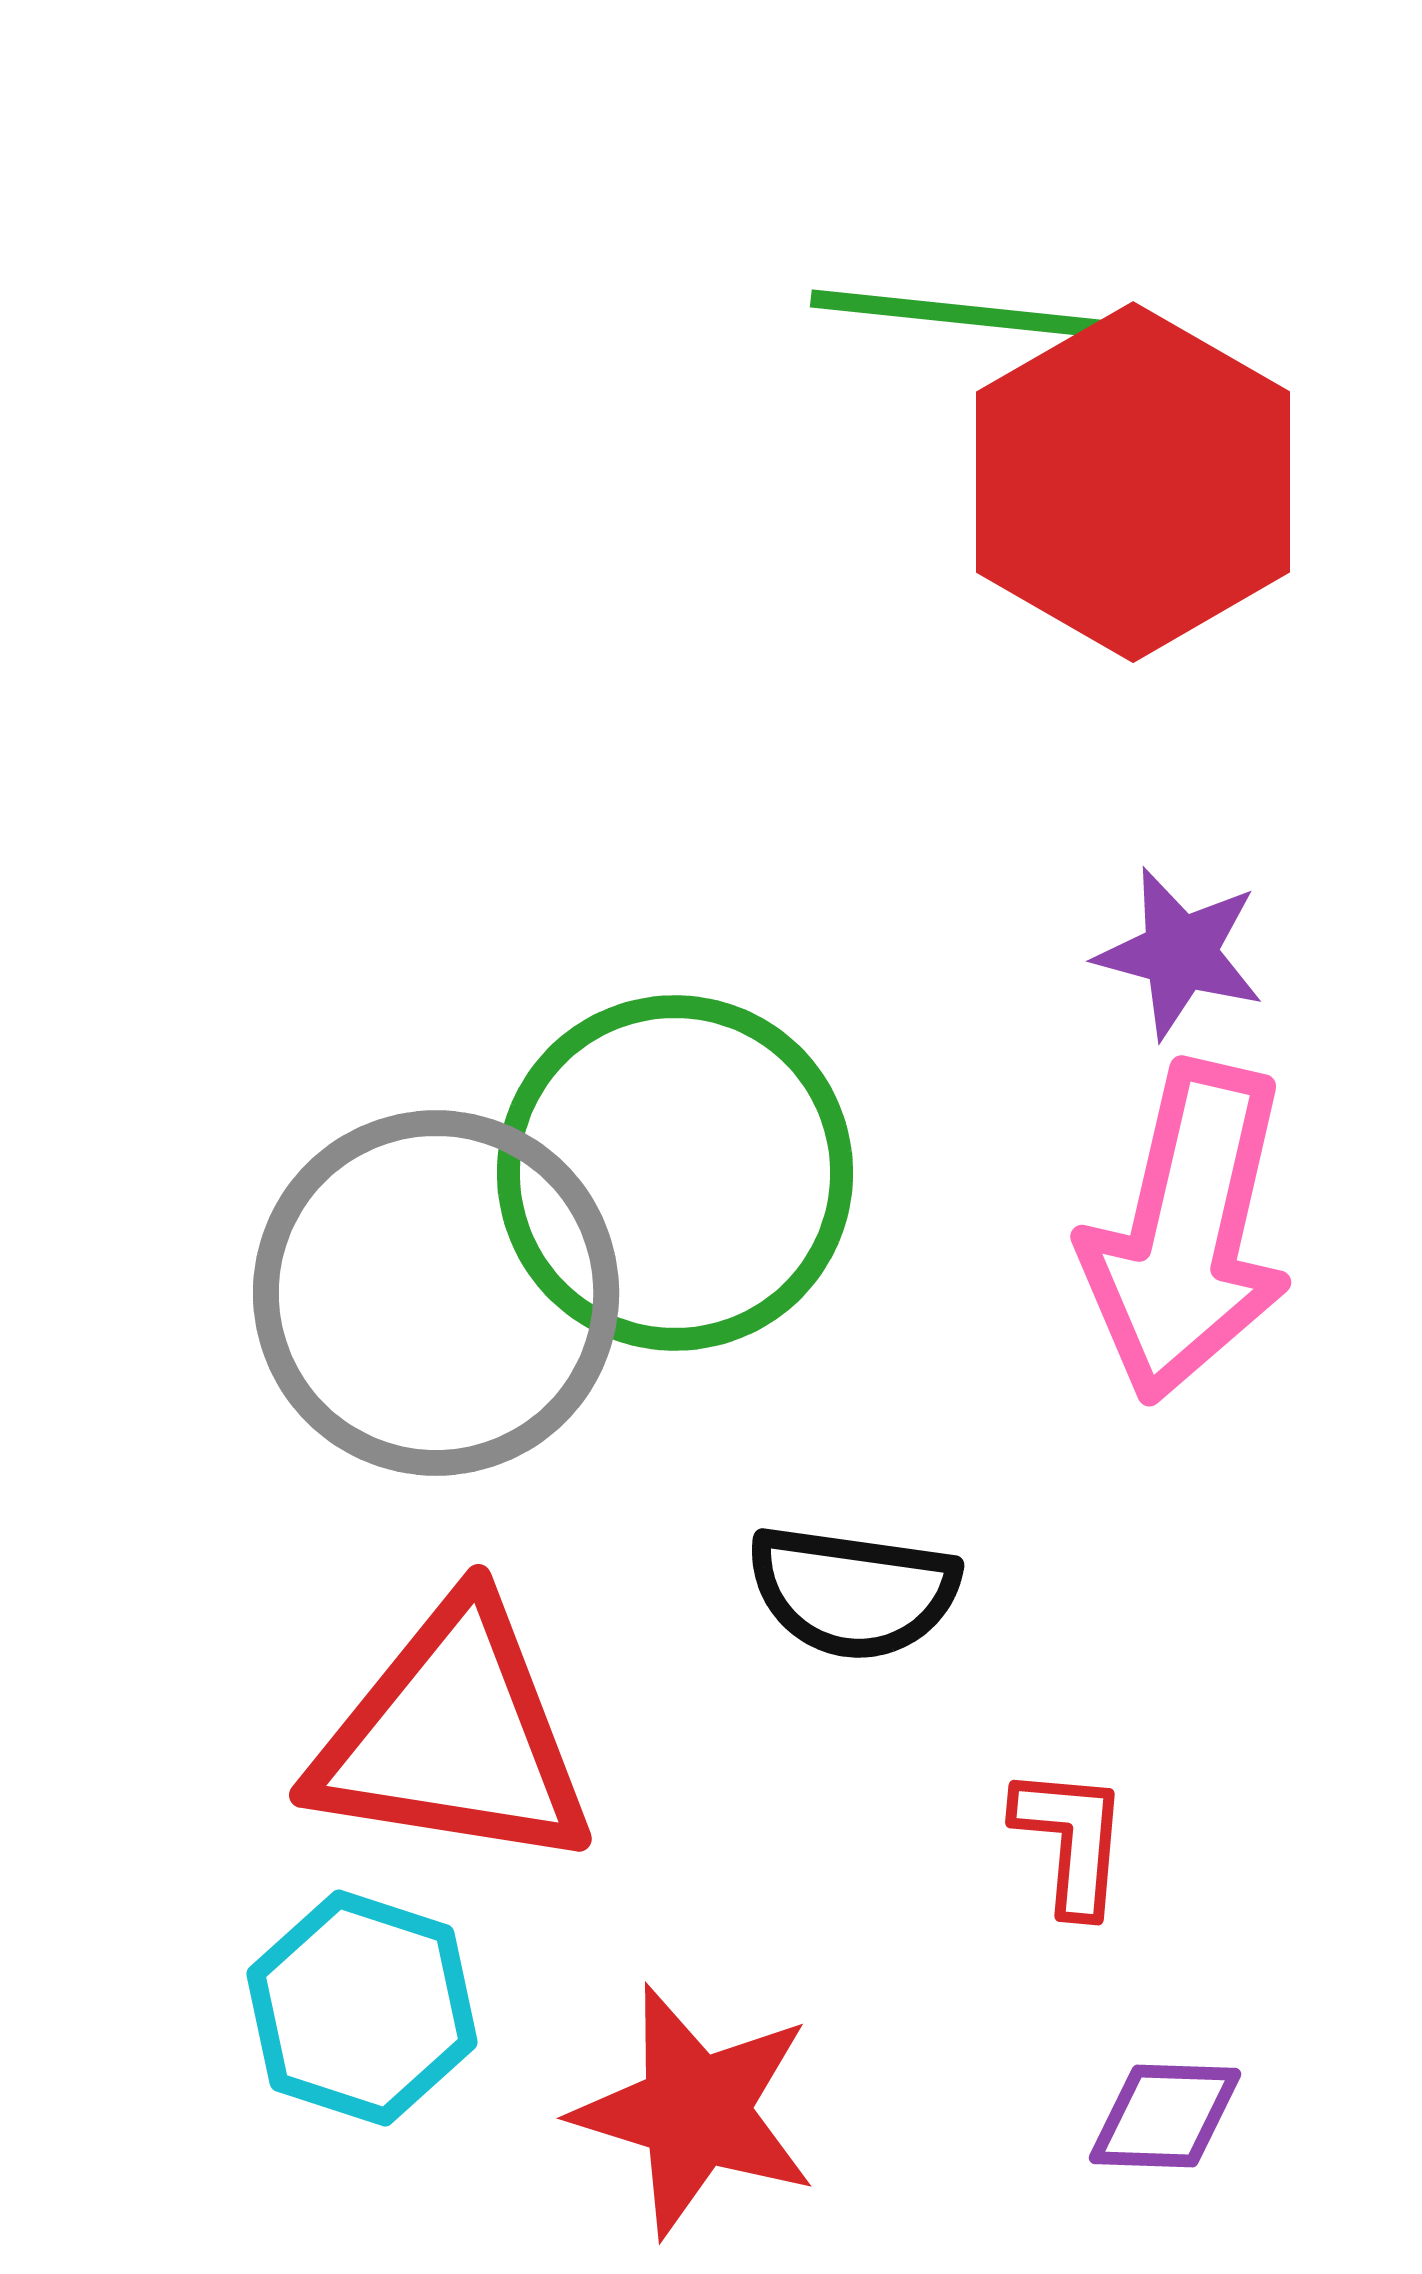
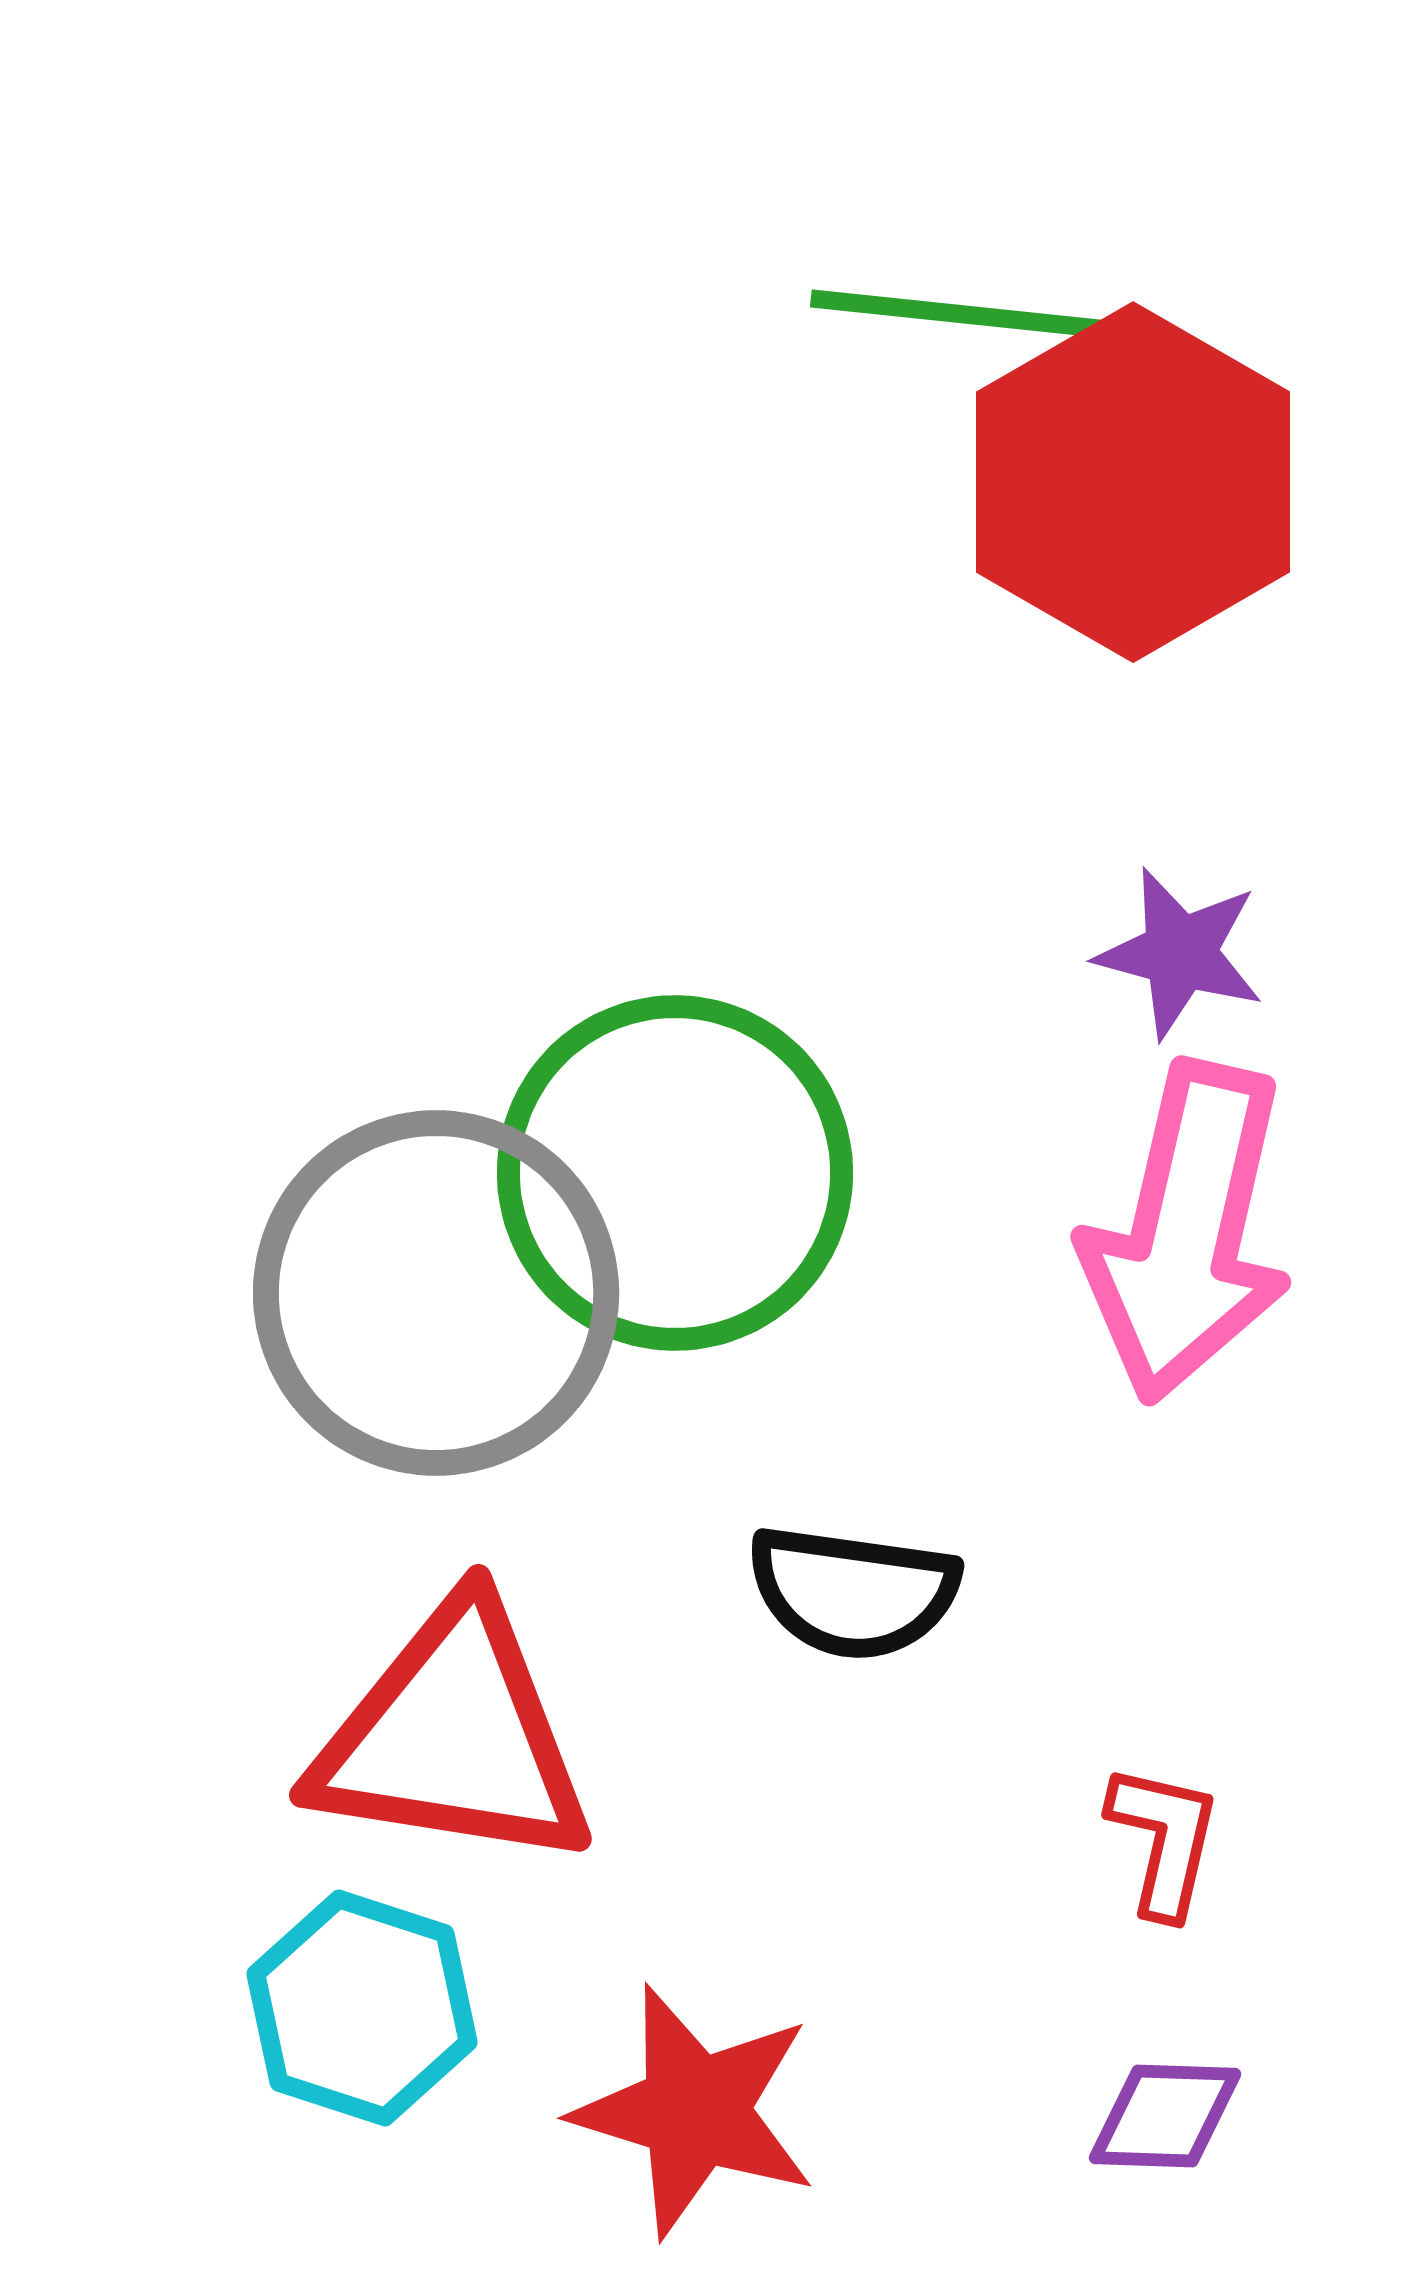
red L-shape: moved 93 px right; rotated 8 degrees clockwise
